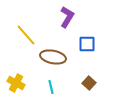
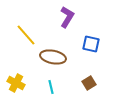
blue square: moved 4 px right; rotated 12 degrees clockwise
brown square: rotated 16 degrees clockwise
